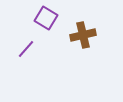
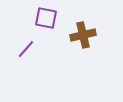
purple square: rotated 20 degrees counterclockwise
